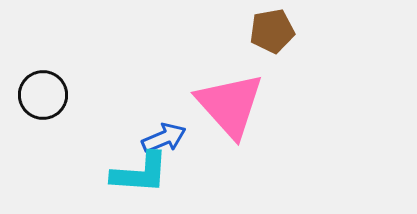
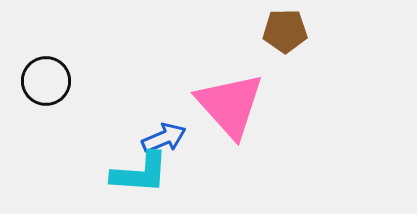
brown pentagon: moved 13 px right; rotated 9 degrees clockwise
black circle: moved 3 px right, 14 px up
